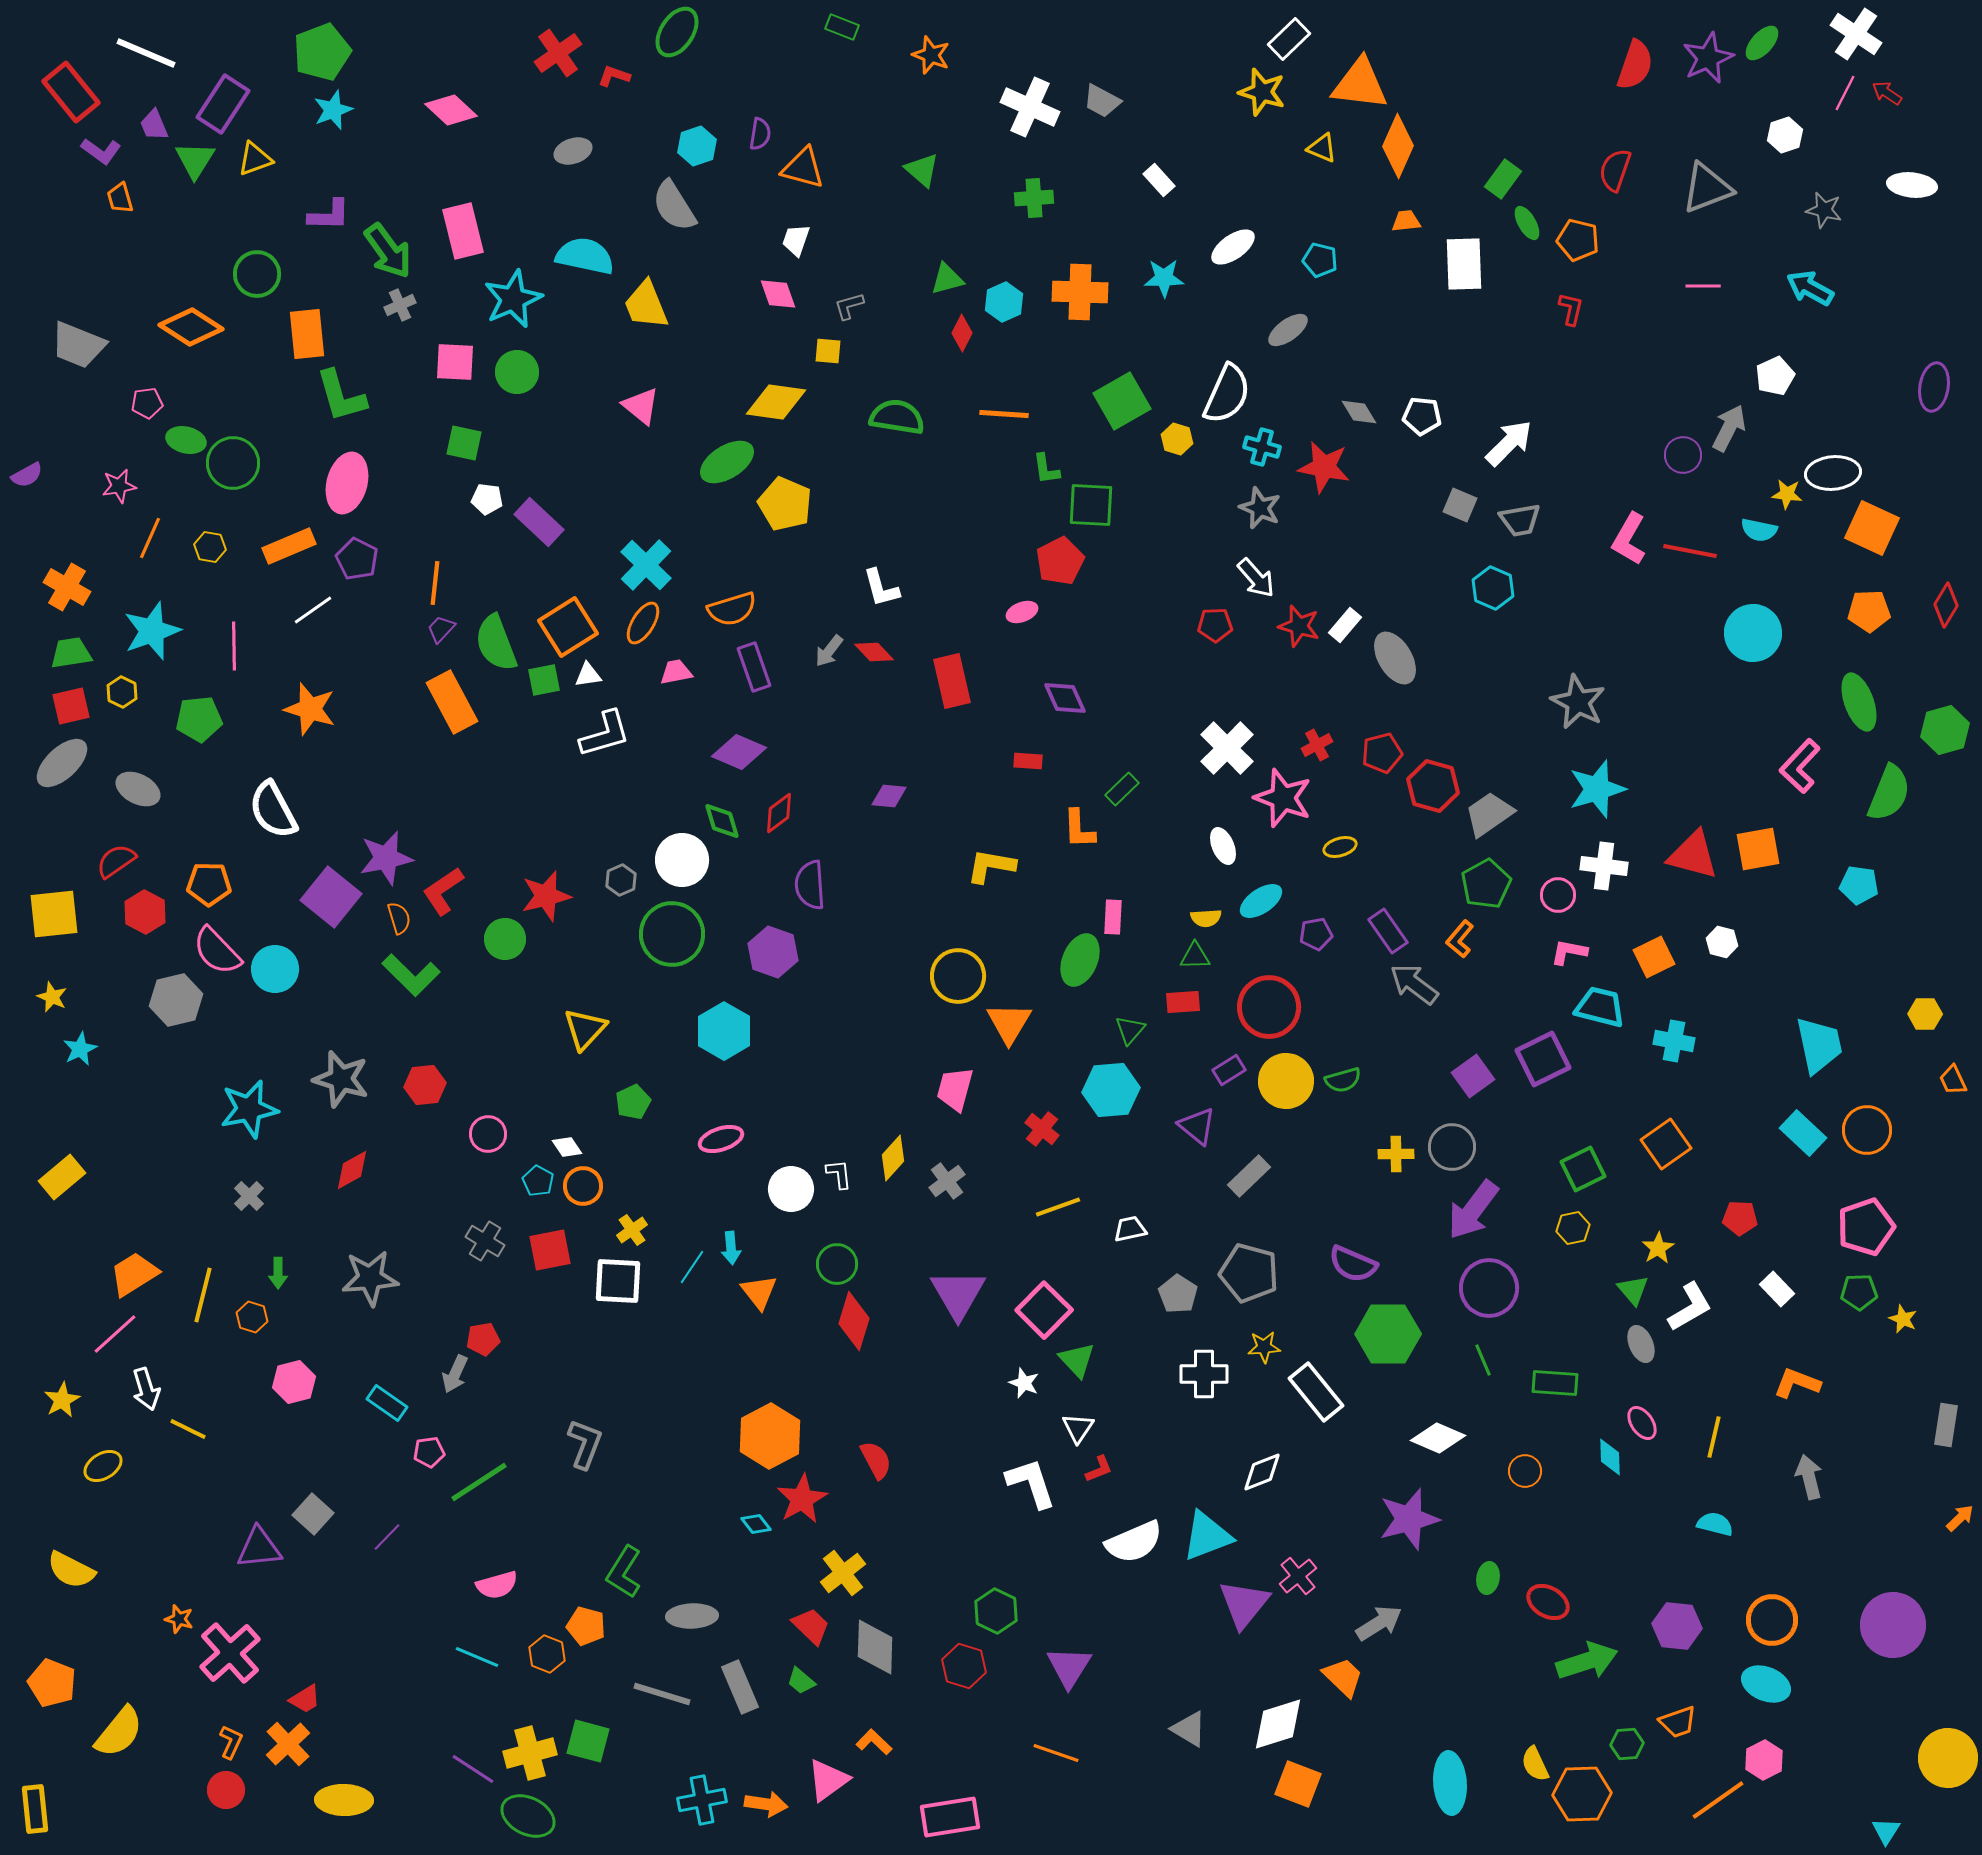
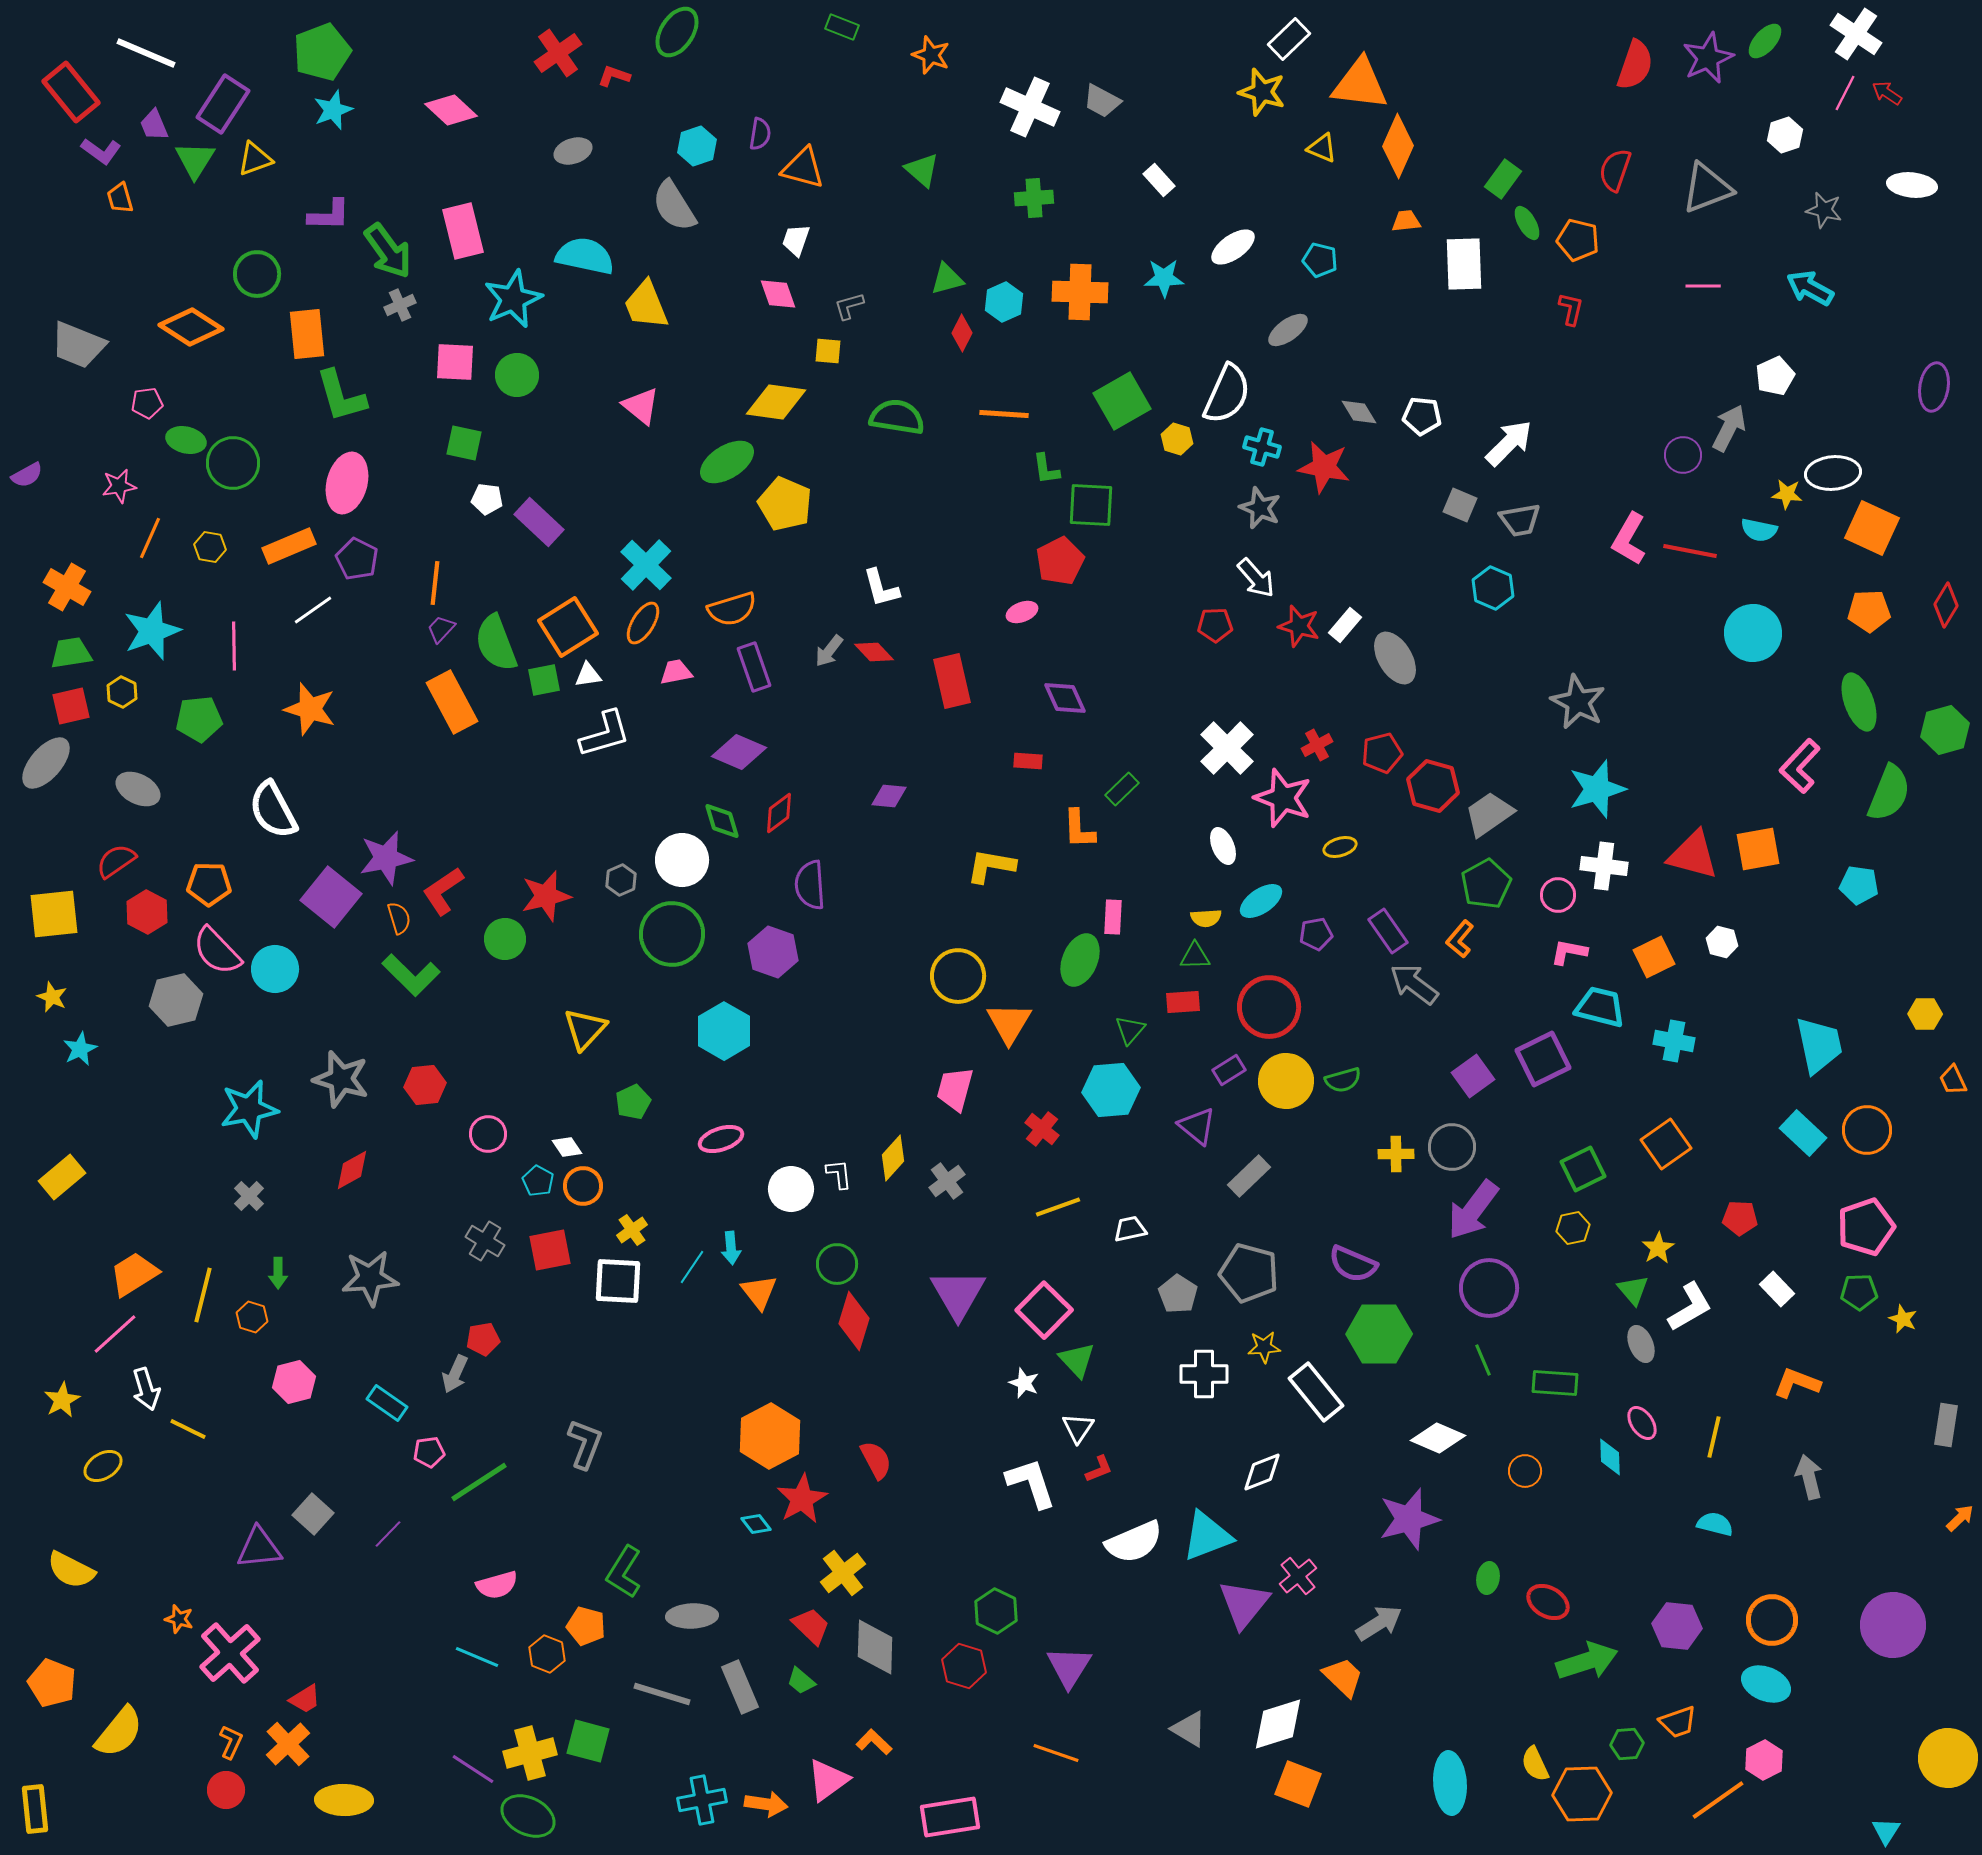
green ellipse at (1762, 43): moved 3 px right, 2 px up
green circle at (517, 372): moved 3 px down
gray ellipse at (62, 763): moved 16 px left; rotated 6 degrees counterclockwise
red hexagon at (145, 912): moved 2 px right
green hexagon at (1388, 1334): moved 9 px left
purple line at (387, 1537): moved 1 px right, 3 px up
